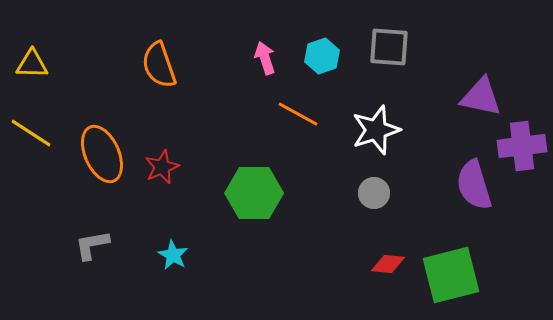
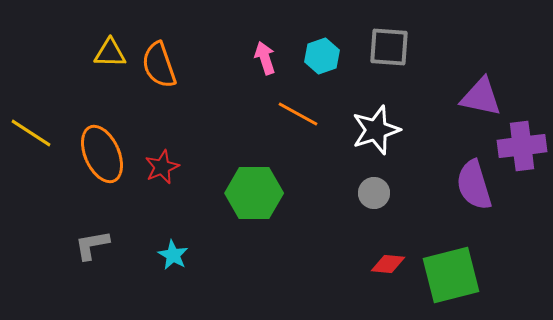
yellow triangle: moved 78 px right, 11 px up
